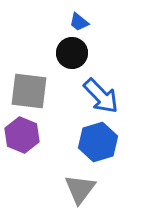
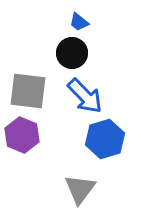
gray square: moved 1 px left
blue arrow: moved 16 px left
blue hexagon: moved 7 px right, 3 px up
